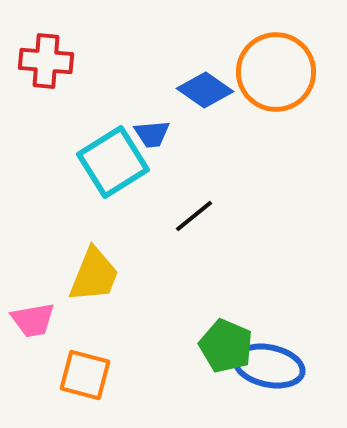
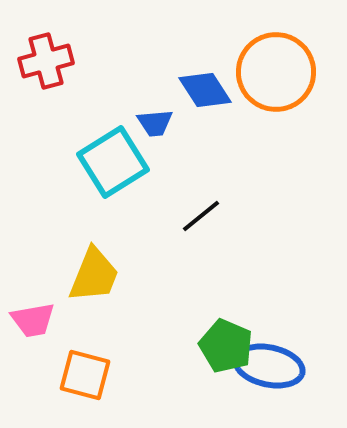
red cross: rotated 20 degrees counterclockwise
blue diamond: rotated 22 degrees clockwise
blue trapezoid: moved 3 px right, 11 px up
black line: moved 7 px right
